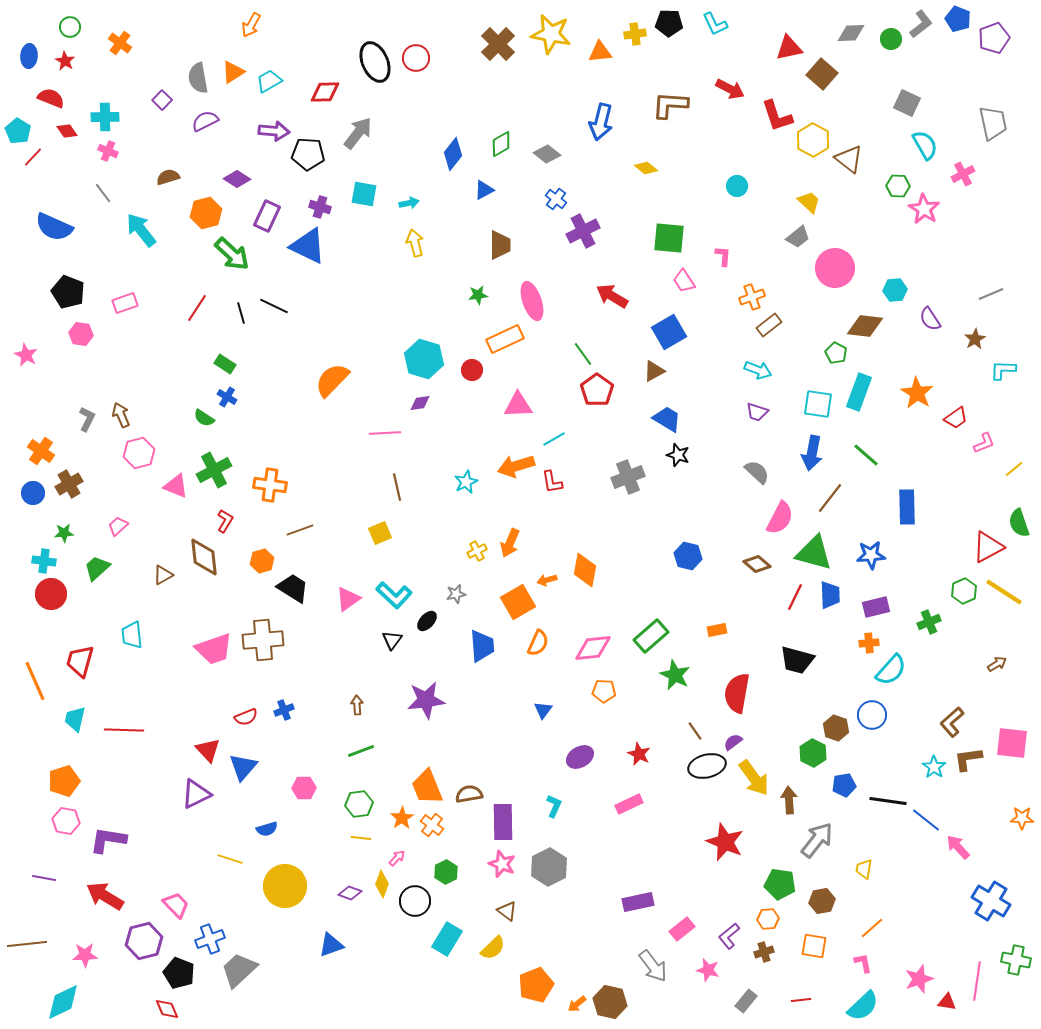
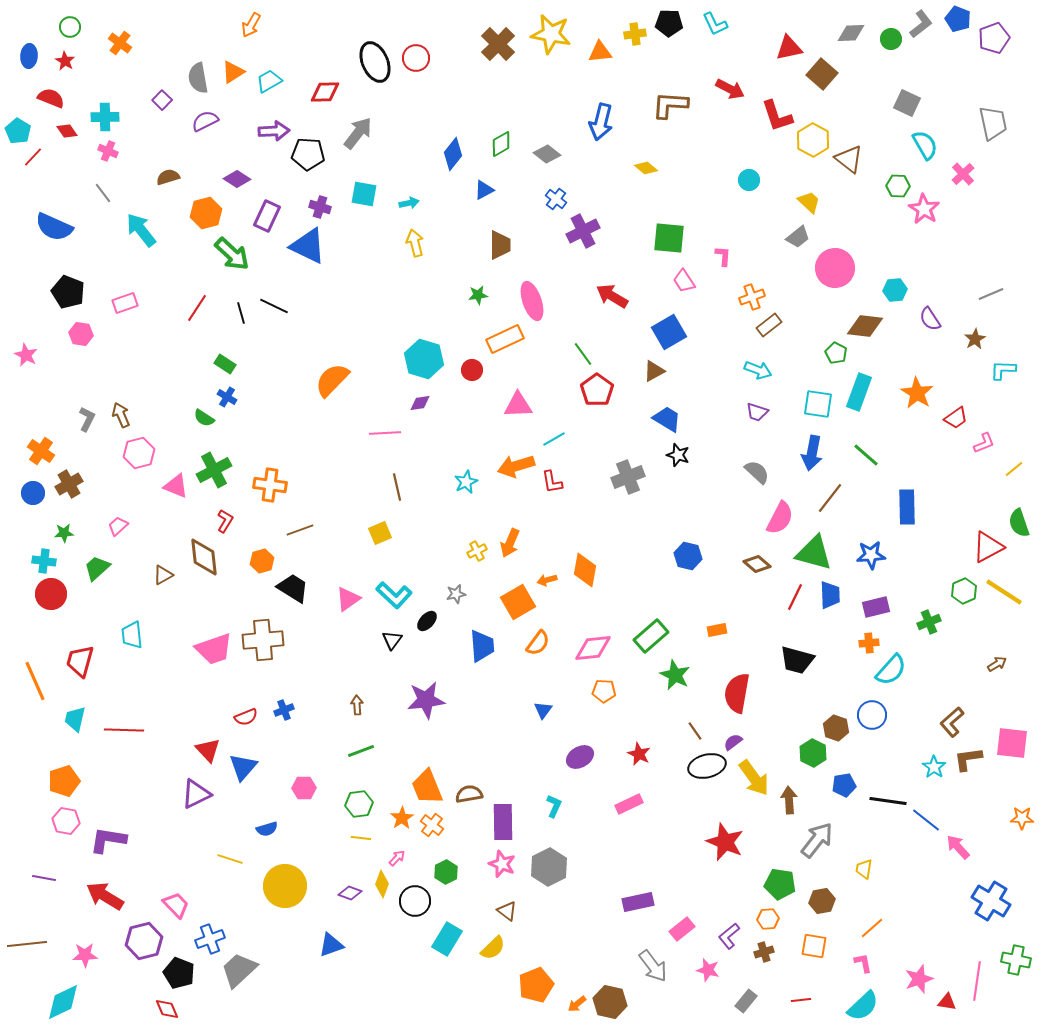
purple arrow at (274, 131): rotated 8 degrees counterclockwise
pink cross at (963, 174): rotated 15 degrees counterclockwise
cyan circle at (737, 186): moved 12 px right, 6 px up
orange semicircle at (538, 643): rotated 12 degrees clockwise
